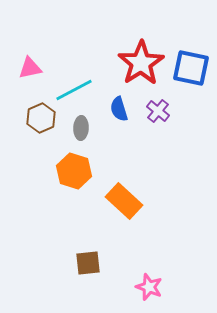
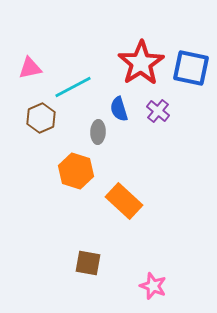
cyan line: moved 1 px left, 3 px up
gray ellipse: moved 17 px right, 4 px down
orange hexagon: moved 2 px right
brown square: rotated 16 degrees clockwise
pink star: moved 4 px right, 1 px up
